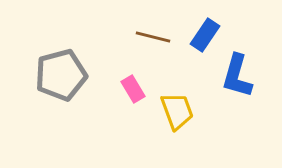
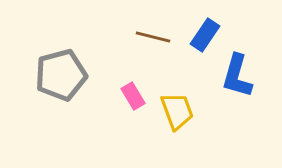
pink rectangle: moved 7 px down
